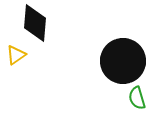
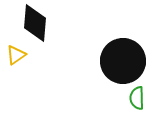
green semicircle: rotated 15 degrees clockwise
